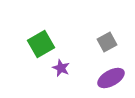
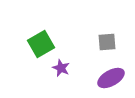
gray square: rotated 24 degrees clockwise
